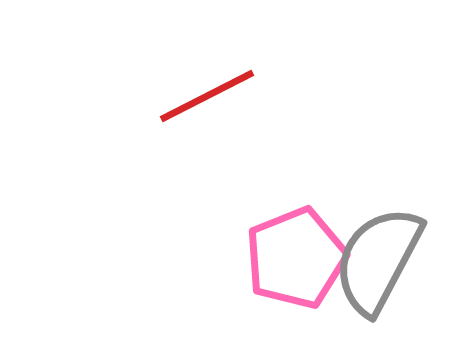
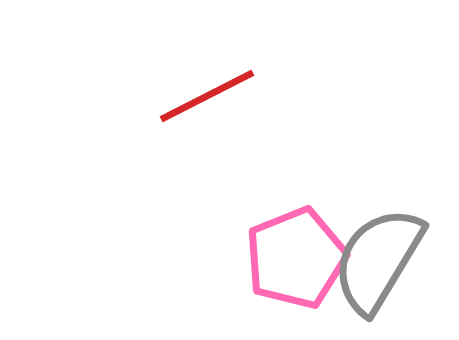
gray semicircle: rotated 3 degrees clockwise
